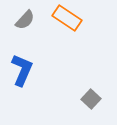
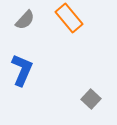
orange rectangle: moved 2 px right; rotated 16 degrees clockwise
